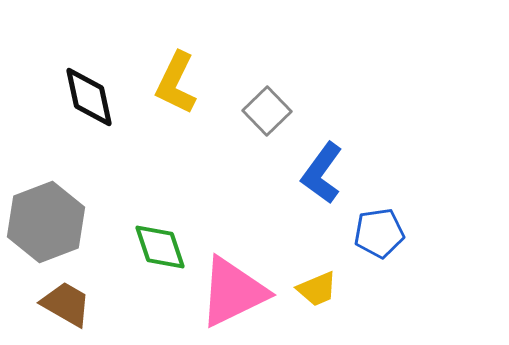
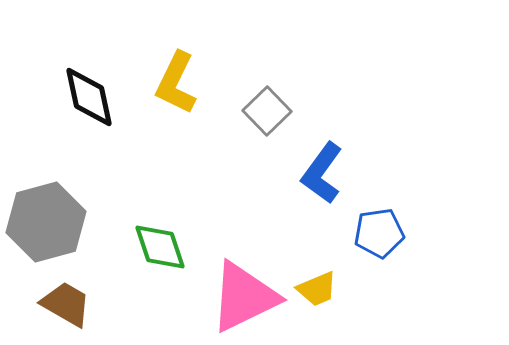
gray hexagon: rotated 6 degrees clockwise
pink triangle: moved 11 px right, 5 px down
